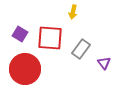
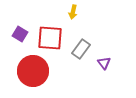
red circle: moved 8 px right, 2 px down
